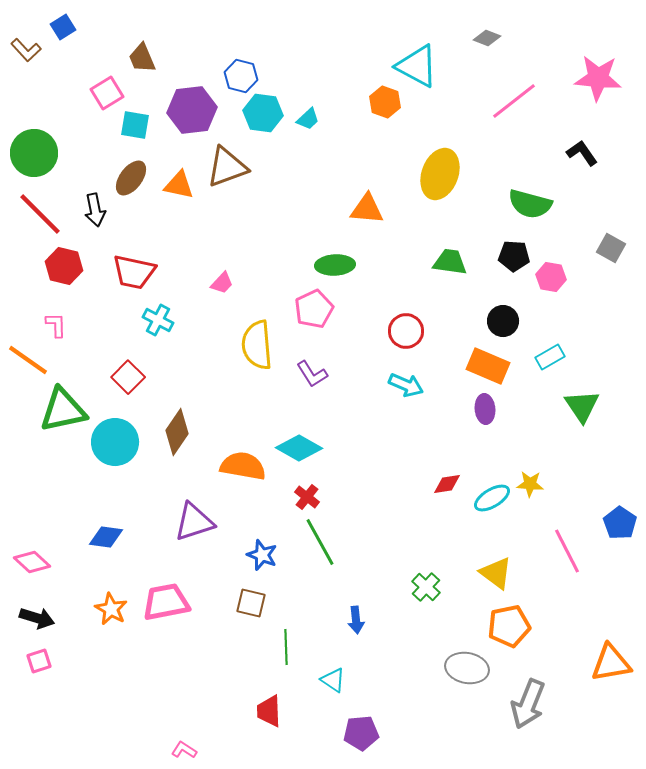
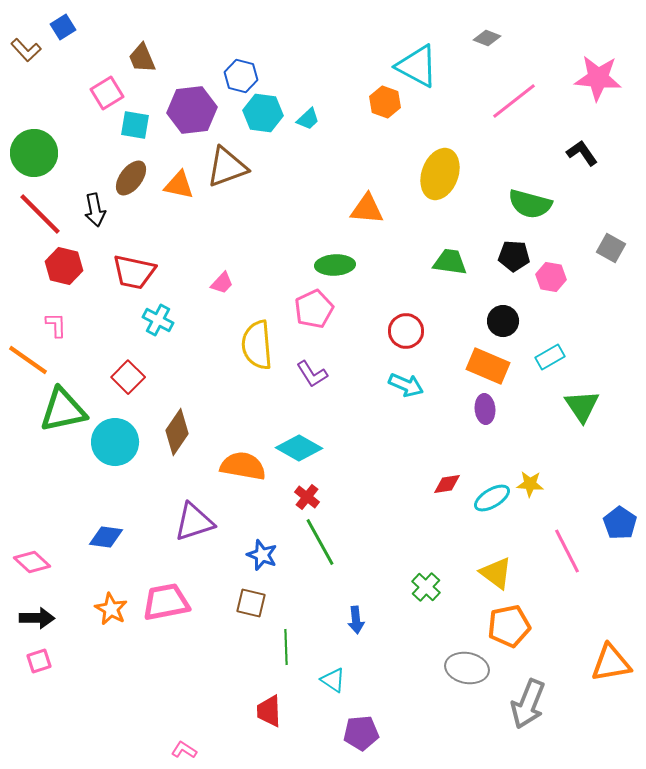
black arrow at (37, 618): rotated 16 degrees counterclockwise
